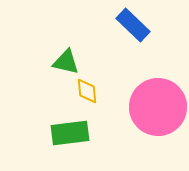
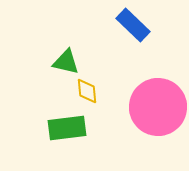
green rectangle: moved 3 px left, 5 px up
